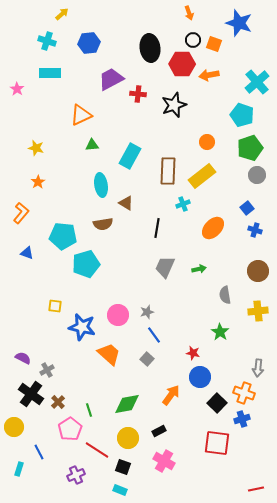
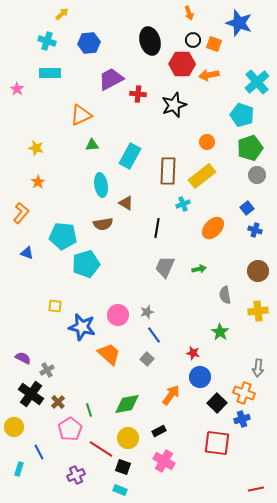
black ellipse at (150, 48): moved 7 px up; rotated 8 degrees counterclockwise
red line at (97, 450): moved 4 px right, 1 px up
